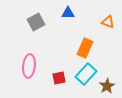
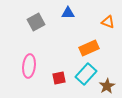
orange rectangle: moved 4 px right; rotated 42 degrees clockwise
